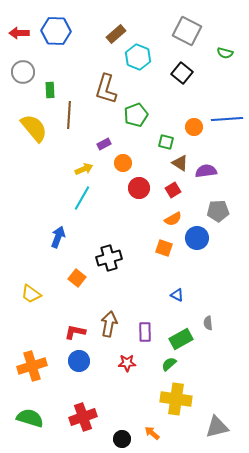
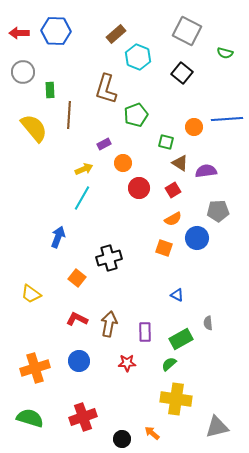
red L-shape at (75, 332): moved 2 px right, 13 px up; rotated 15 degrees clockwise
orange cross at (32, 366): moved 3 px right, 2 px down
